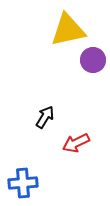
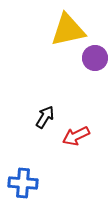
purple circle: moved 2 px right, 2 px up
red arrow: moved 7 px up
blue cross: rotated 8 degrees clockwise
